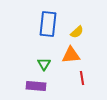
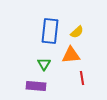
blue rectangle: moved 2 px right, 7 px down
